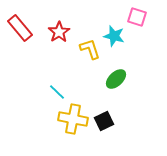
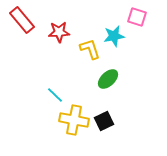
red rectangle: moved 2 px right, 8 px up
red star: rotated 30 degrees clockwise
cyan star: rotated 25 degrees counterclockwise
green ellipse: moved 8 px left
cyan line: moved 2 px left, 3 px down
yellow cross: moved 1 px right, 1 px down
